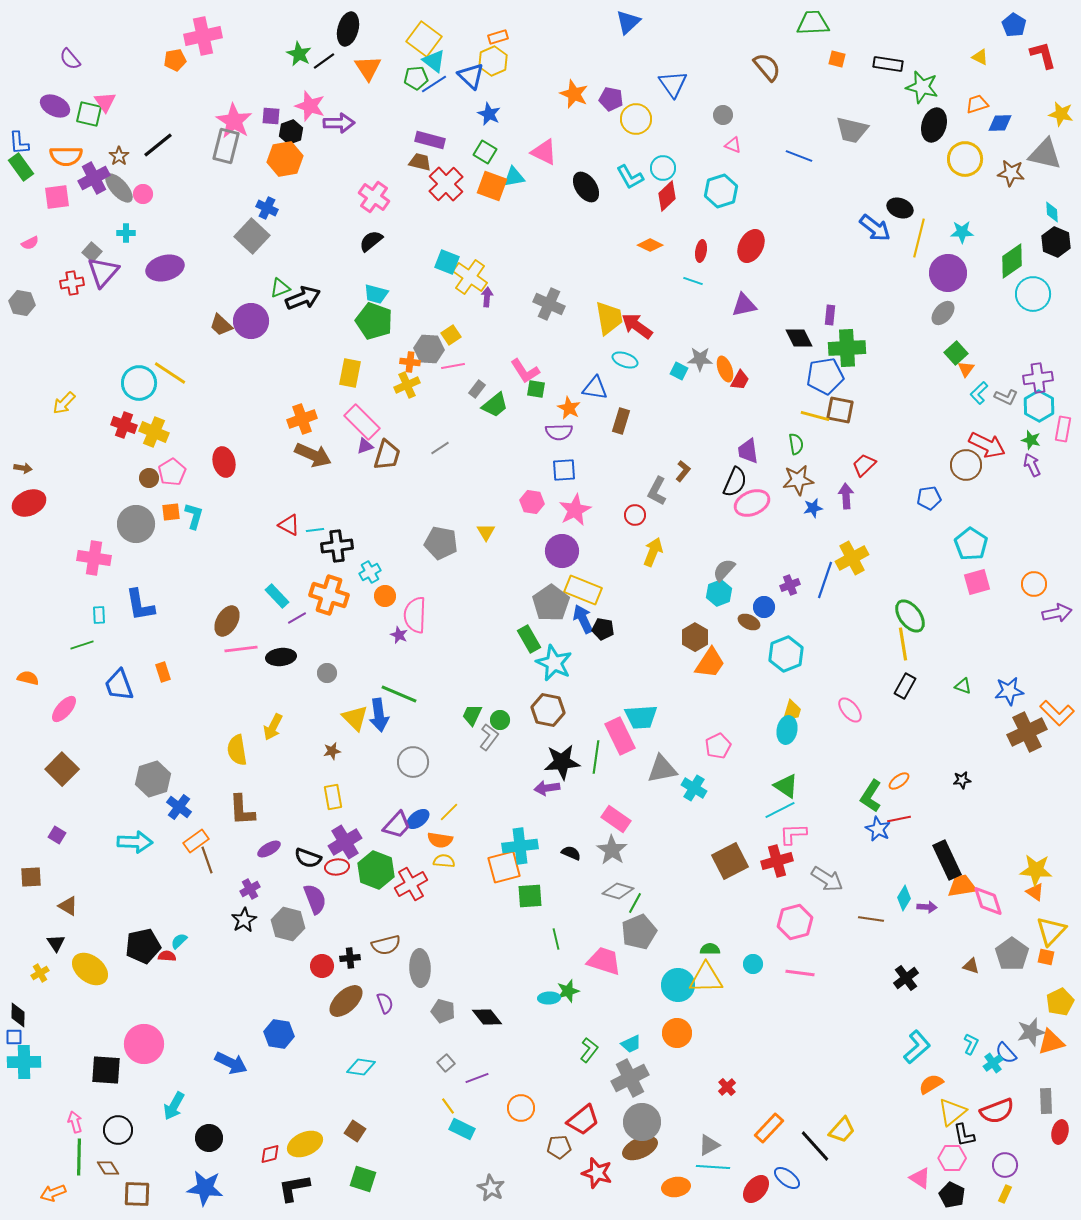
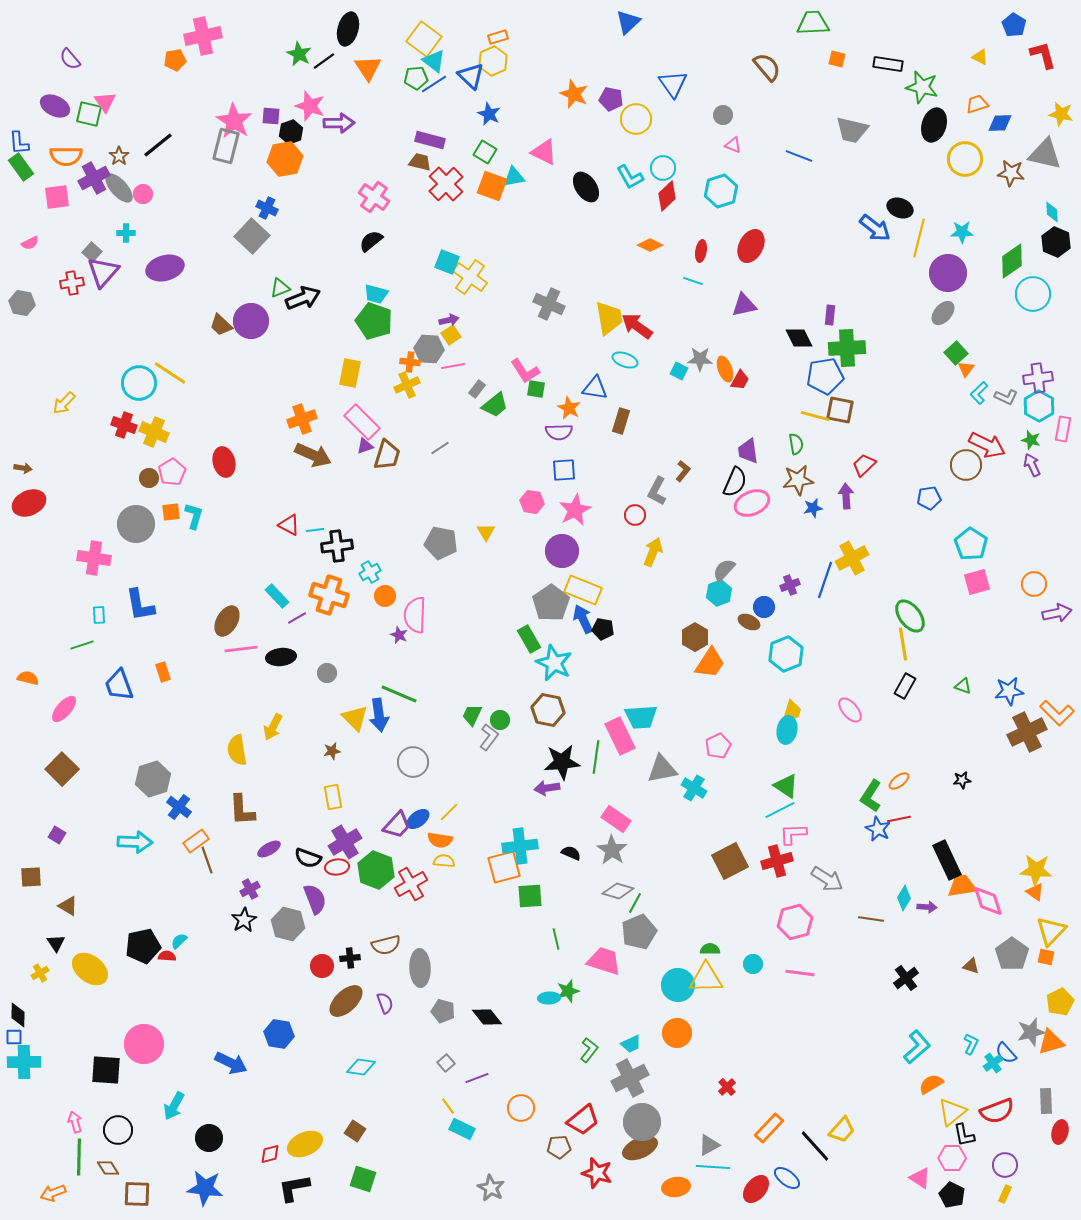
purple arrow at (487, 297): moved 38 px left, 23 px down; rotated 72 degrees clockwise
